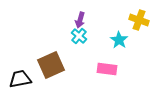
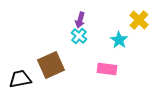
yellow cross: rotated 24 degrees clockwise
